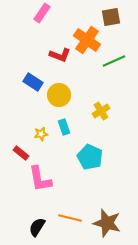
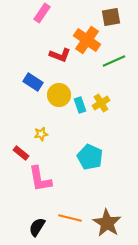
yellow cross: moved 8 px up
cyan rectangle: moved 16 px right, 22 px up
brown star: rotated 16 degrees clockwise
